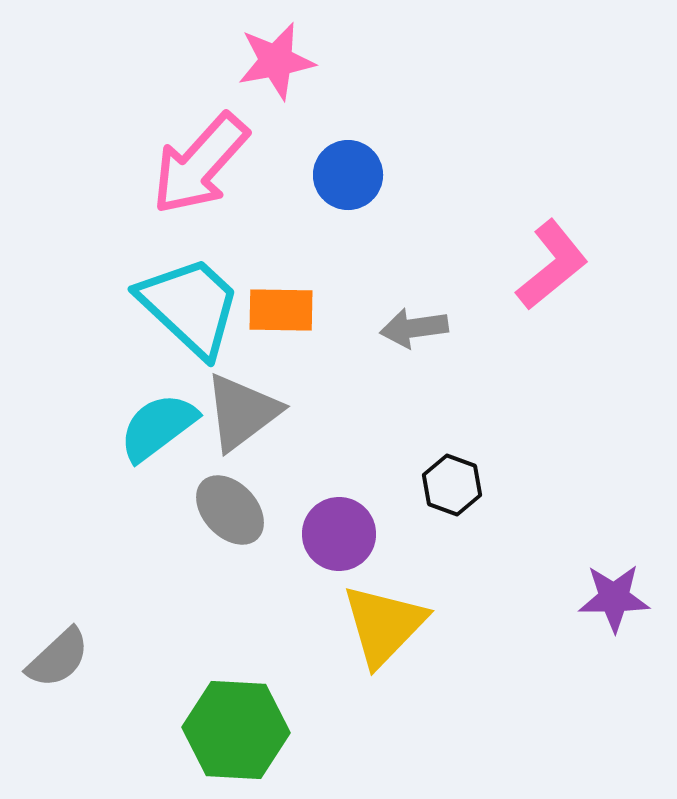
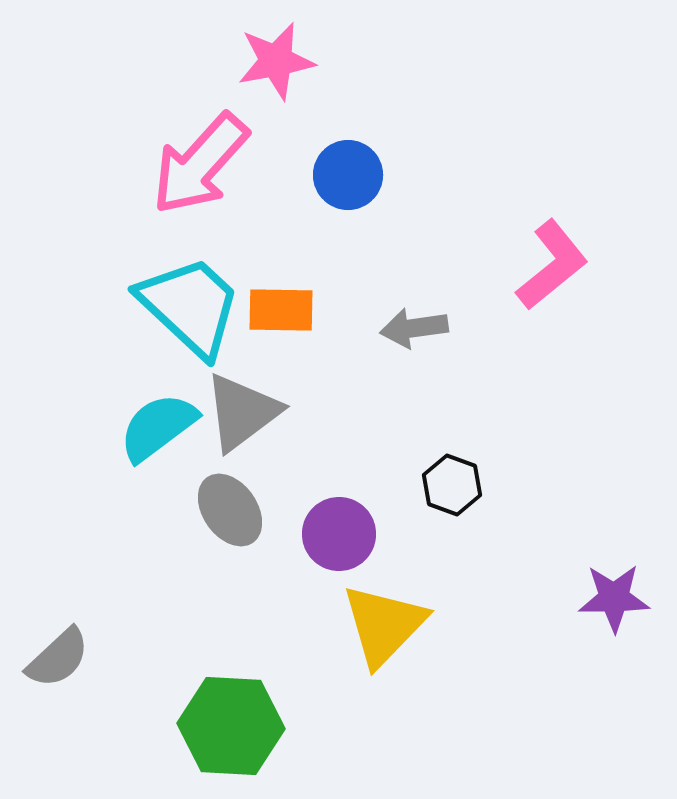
gray ellipse: rotated 8 degrees clockwise
green hexagon: moved 5 px left, 4 px up
